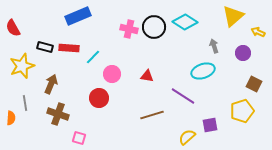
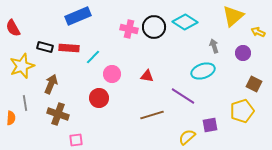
pink square: moved 3 px left, 2 px down; rotated 24 degrees counterclockwise
